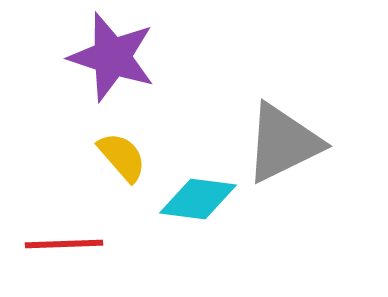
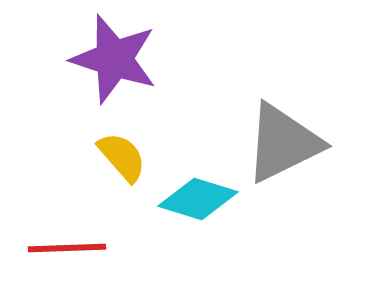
purple star: moved 2 px right, 2 px down
cyan diamond: rotated 10 degrees clockwise
red line: moved 3 px right, 4 px down
